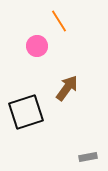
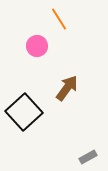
orange line: moved 2 px up
black square: moved 2 px left; rotated 24 degrees counterclockwise
gray rectangle: rotated 18 degrees counterclockwise
